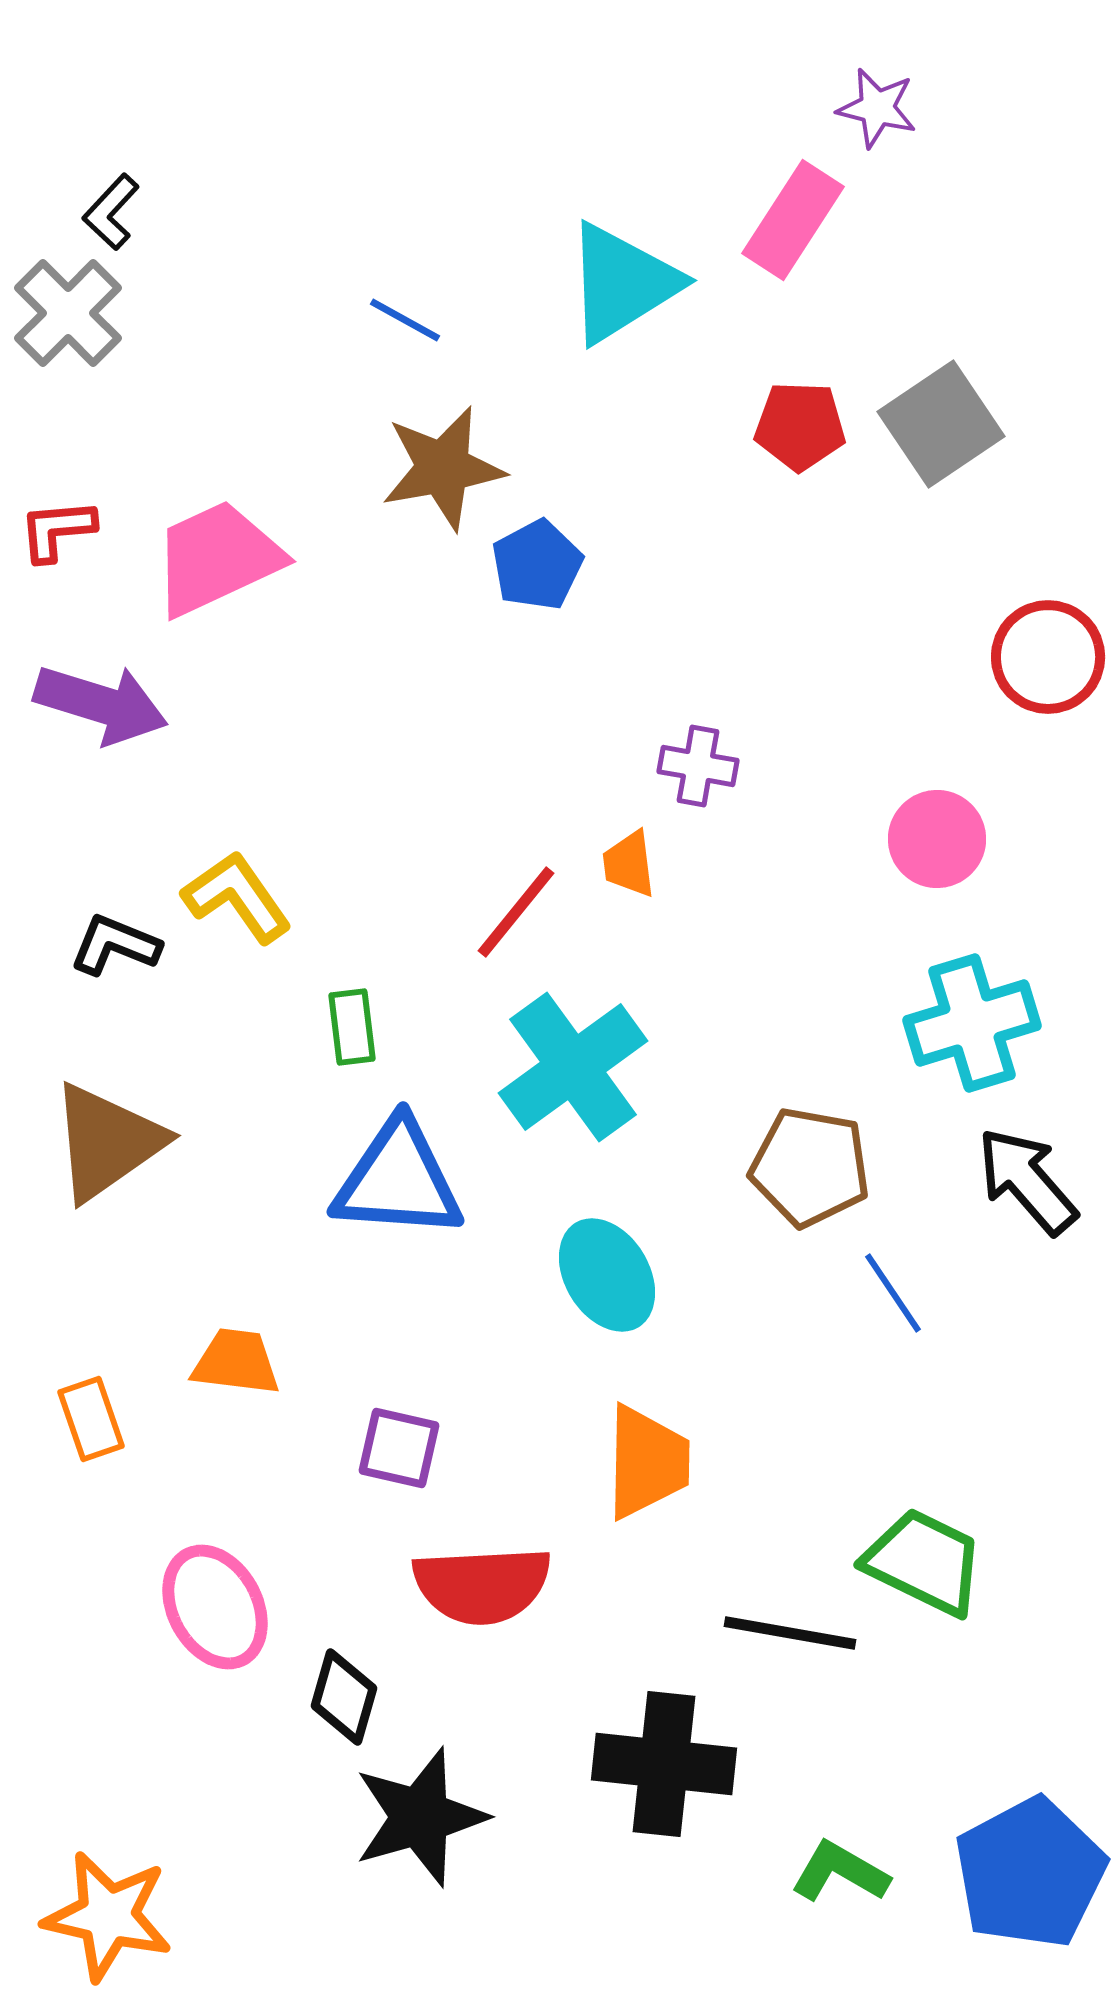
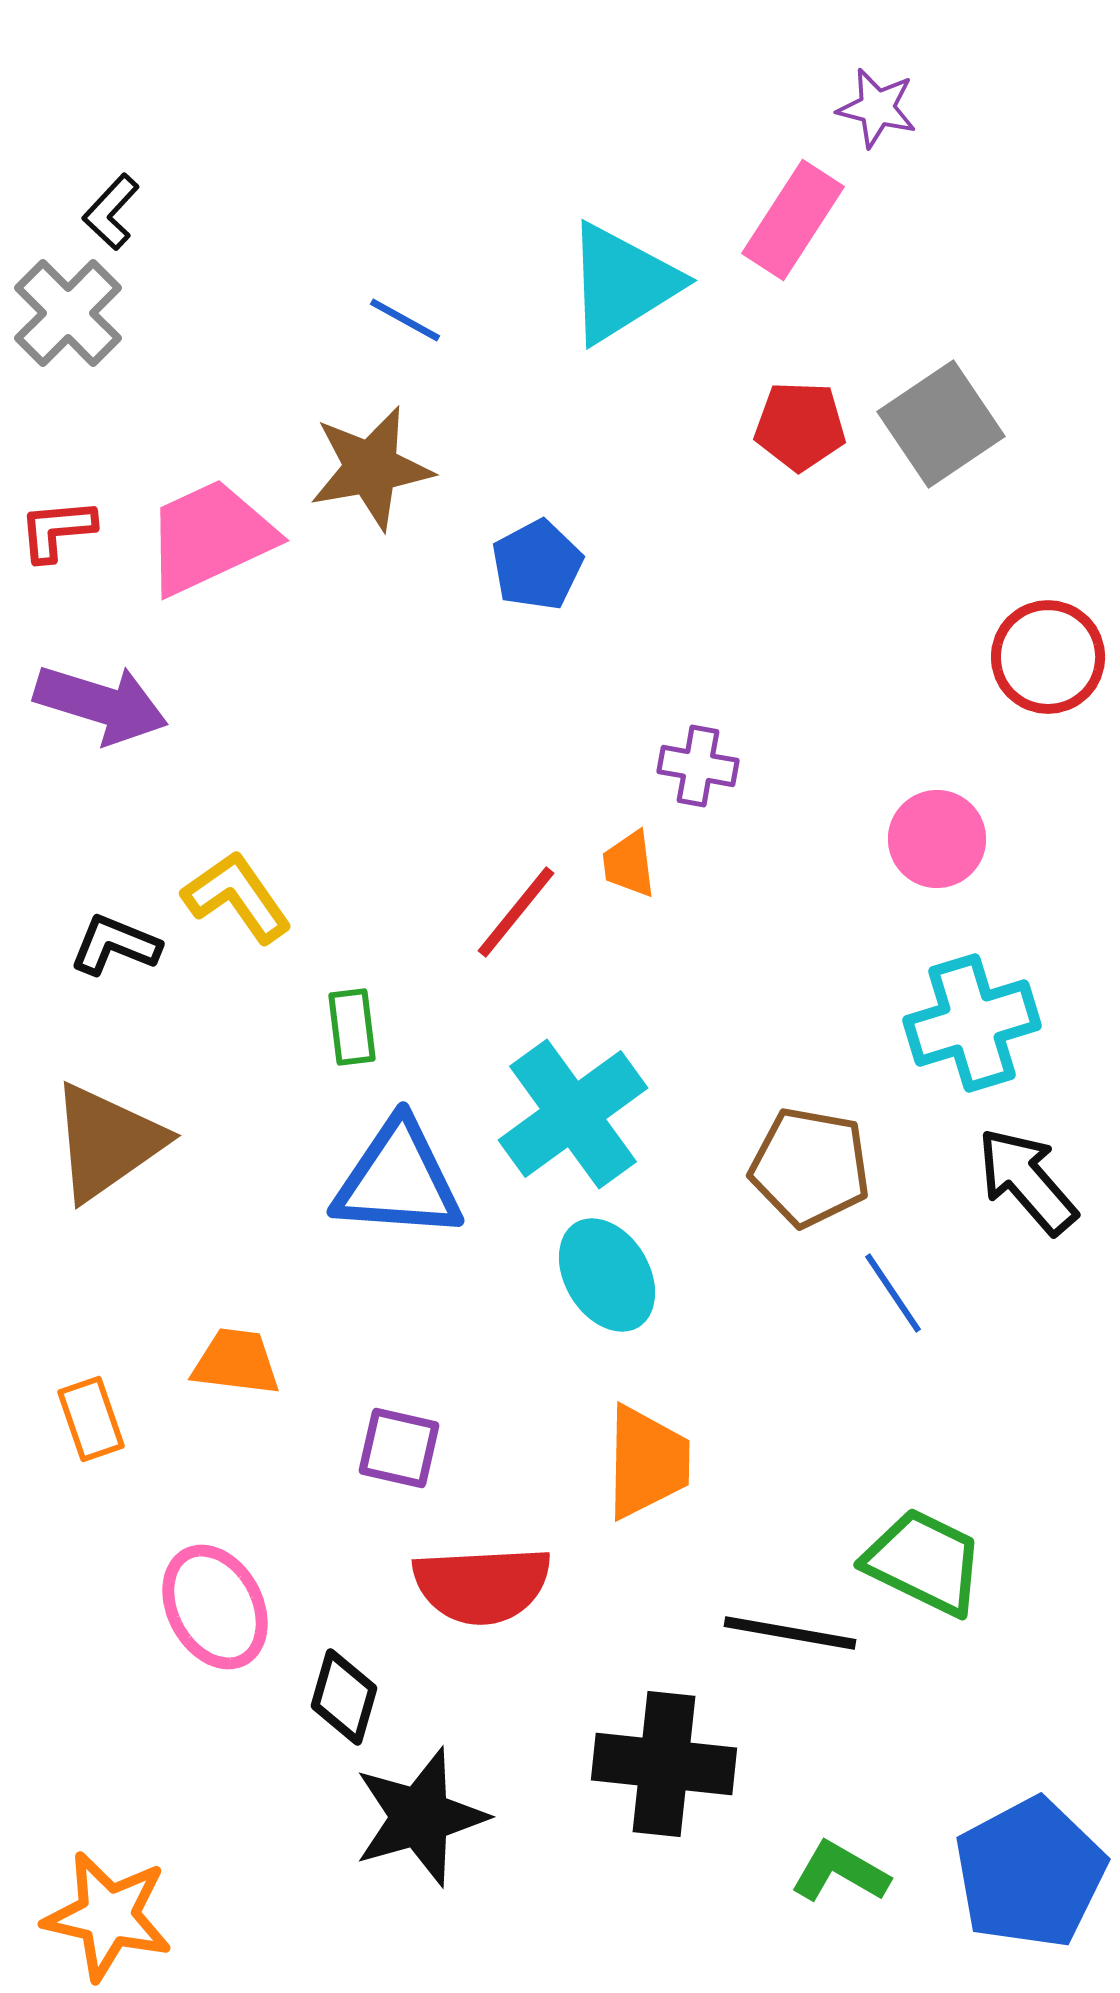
brown star at (443, 468): moved 72 px left
pink trapezoid at (217, 558): moved 7 px left, 21 px up
cyan cross at (573, 1067): moved 47 px down
